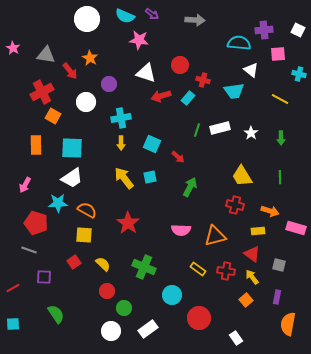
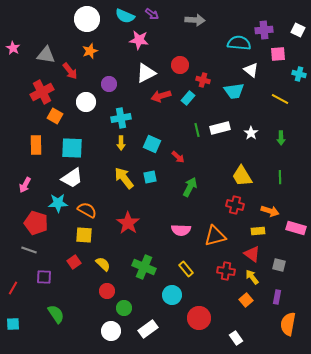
orange star at (90, 58): moved 7 px up; rotated 21 degrees clockwise
white triangle at (146, 73): rotated 45 degrees counterclockwise
orange square at (53, 116): moved 2 px right
green line at (197, 130): rotated 32 degrees counterclockwise
yellow rectangle at (198, 269): moved 12 px left; rotated 14 degrees clockwise
red line at (13, 288): rotated 32 degrees counterclockwise
